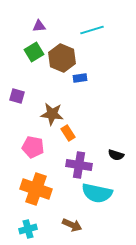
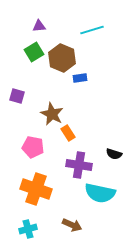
brown star: rotated 20 degrees clockwise
black semicircle: moved 2 px left, 1 px up
cyan semicircle: moved 3 px right
